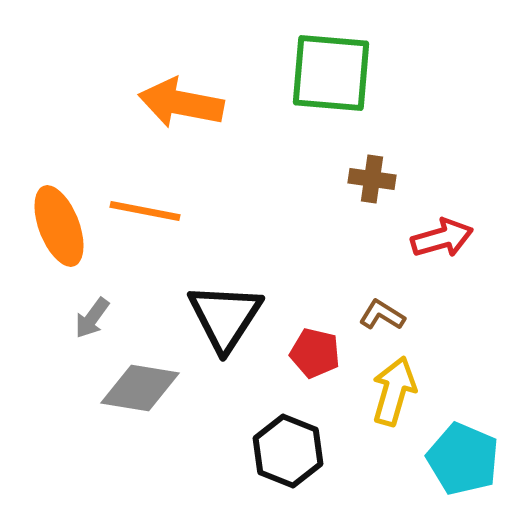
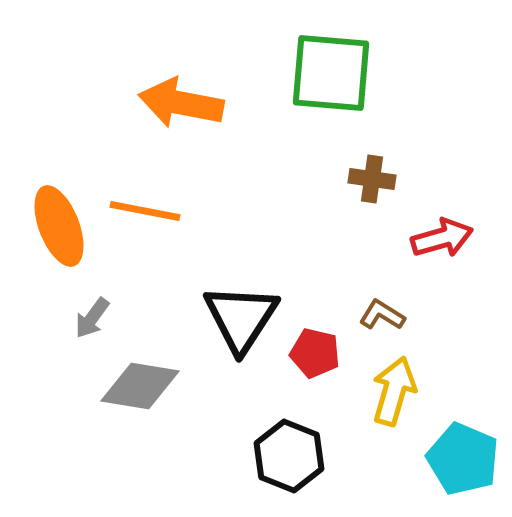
black triangle: moved 16 px right, 1 px down
gray diamond: moved 2 px up
black hexagon: moved 1 px right, 5 px down
